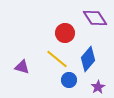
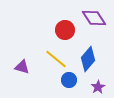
purple diamond: moved 1 px left
red circle: moved 3 px up
yellow line: moved 1 px left
